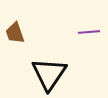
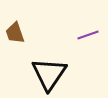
purple line: moved 1 px left, 3 px down; rotated 15 degrees counterclockwise
